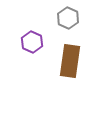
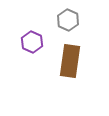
gray hexagon: moved 2 px down
